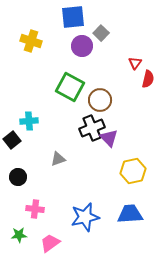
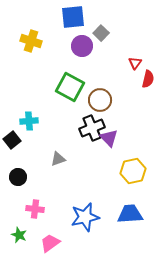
green star: rotated 28 degrees clockwise
